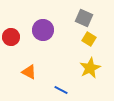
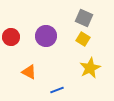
purple circle: moved 3 px right, 6 px down
yellow square: moved 6 px left
blue line: moved 4 px left; rotated 48 degrees counterclockwise
